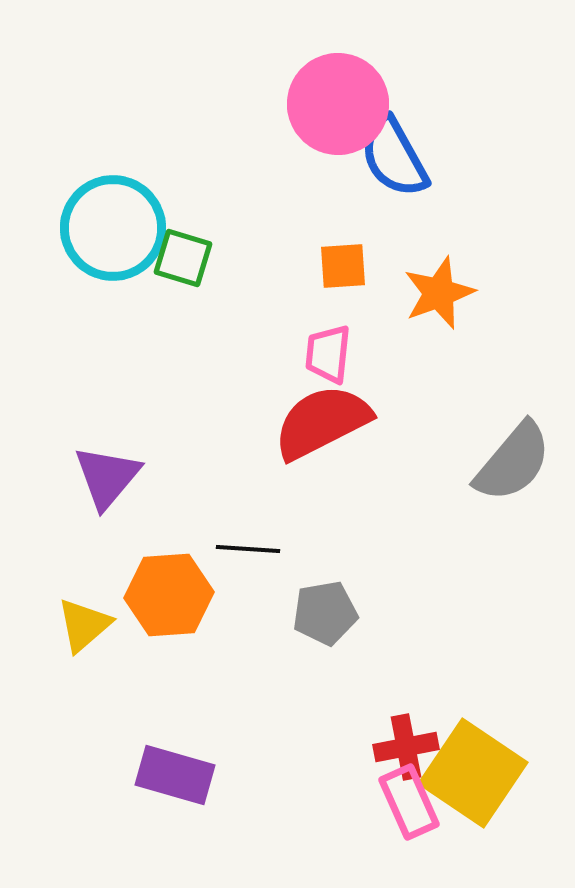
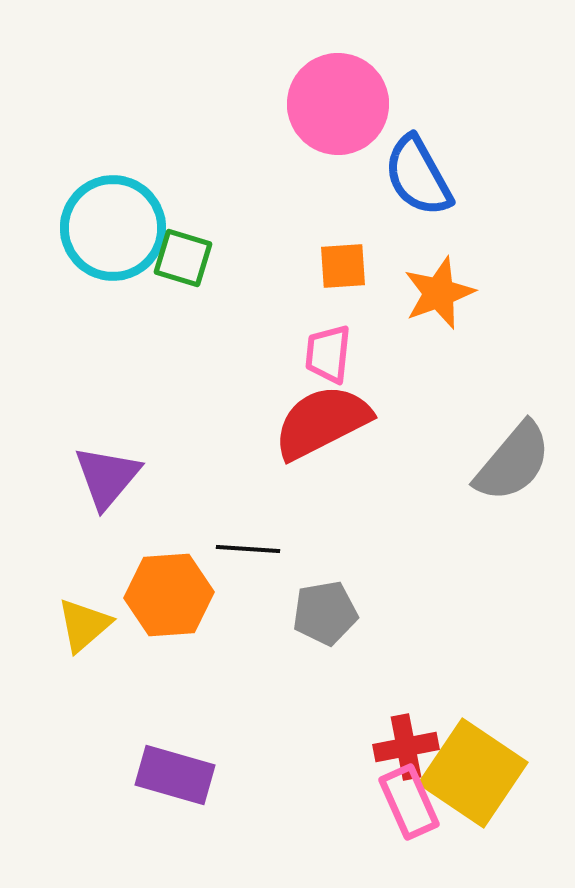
blue semicircle: moved 24 px right, 19 px down
